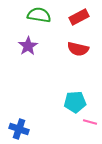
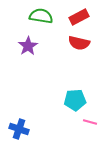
green semicircle: moved 2 px right, 1 px down
red semicircle: moved 1 px right, 6 px up
cyan pentagon: moved 2 px up
